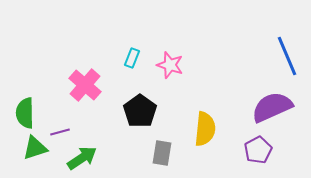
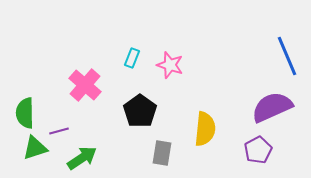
purple line: moved 1 px left, 1 px up
